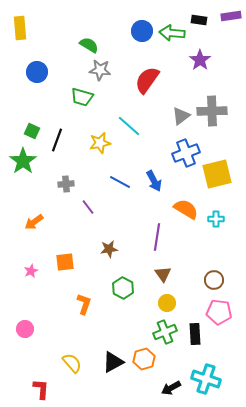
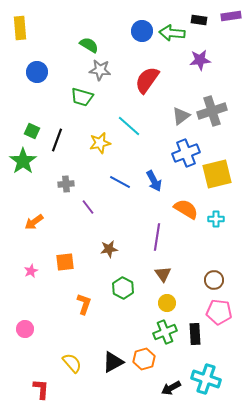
purple star at (200, 60): rotated 30 degrees clockwise
gray cross at (212, 111): rotated 16 degrees counterclockwise
